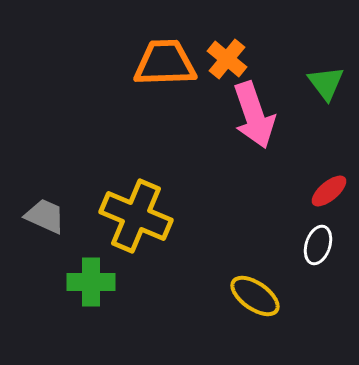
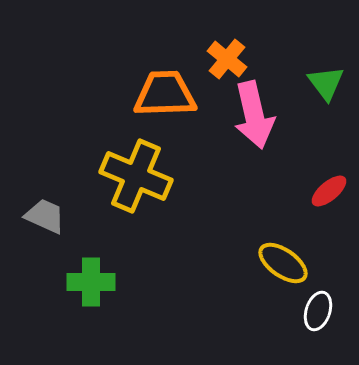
orange trapezoid: moved 31 px down
pink arrow: rotated 6 degrees clockwise
yellow cross: moved 40 px up
white ellipse: moved 66 px down
yellow ellipse: moved 28 px right, 33 px up
